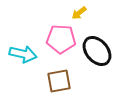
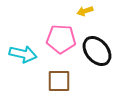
yellow arrow: moved 6 px right, 2 px up; rotated 21 degrees clockwise
brown square: rotated 10 degrees clockwise
